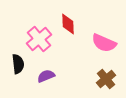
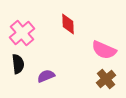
pink cross: moved 17 px left, 6 px up
pink semicircle: moved 7 px down
